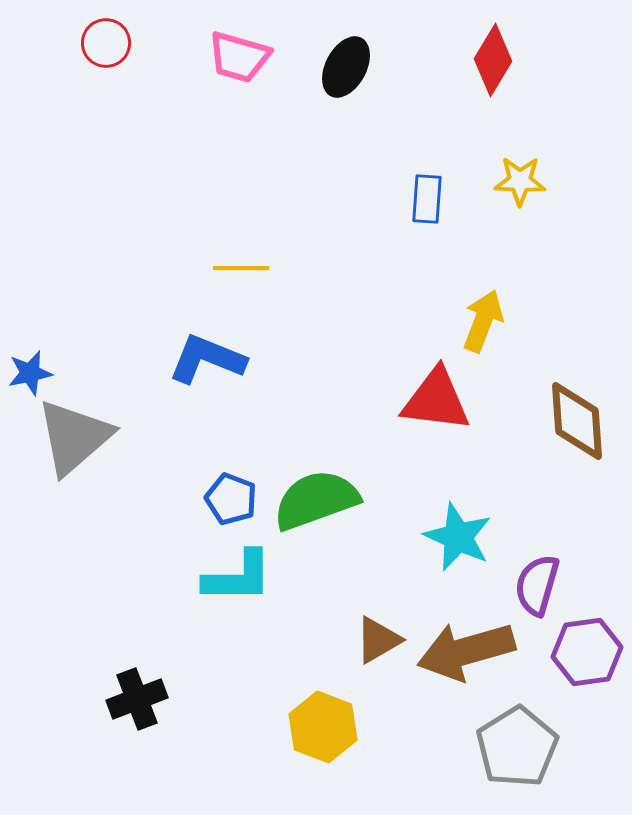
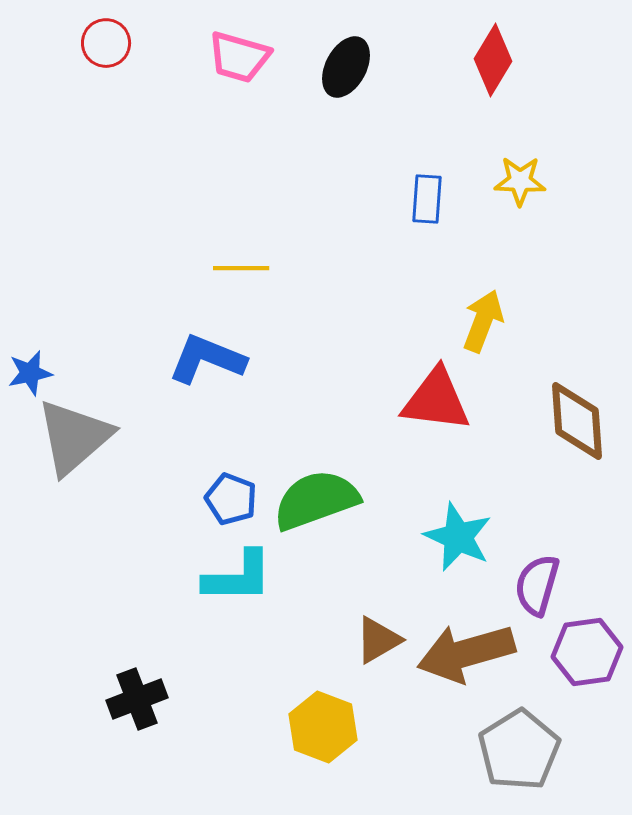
brown arrow: moved 2 px down
gray pentagon: moved 2 px right, 3 px down
